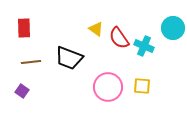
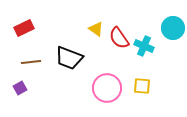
red rectangle: rotated 66 degrees clockwise
pink circle: moved 1 px left, 1 px down
purple square: moved 2 px left, 3 px up; rotated 24 degrees clockwise
